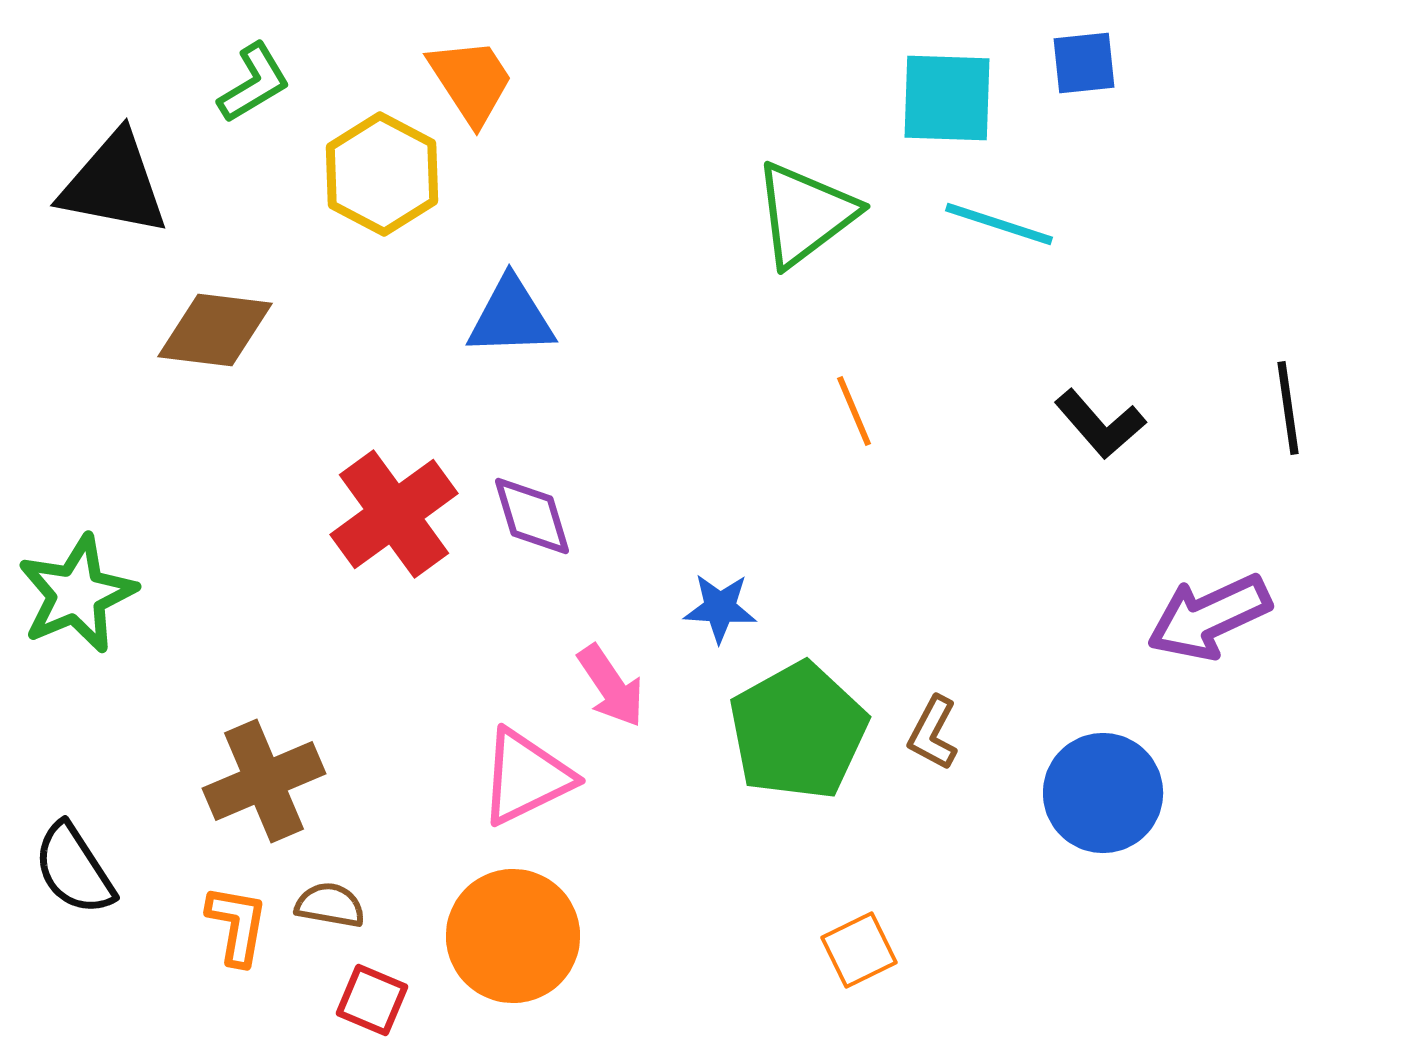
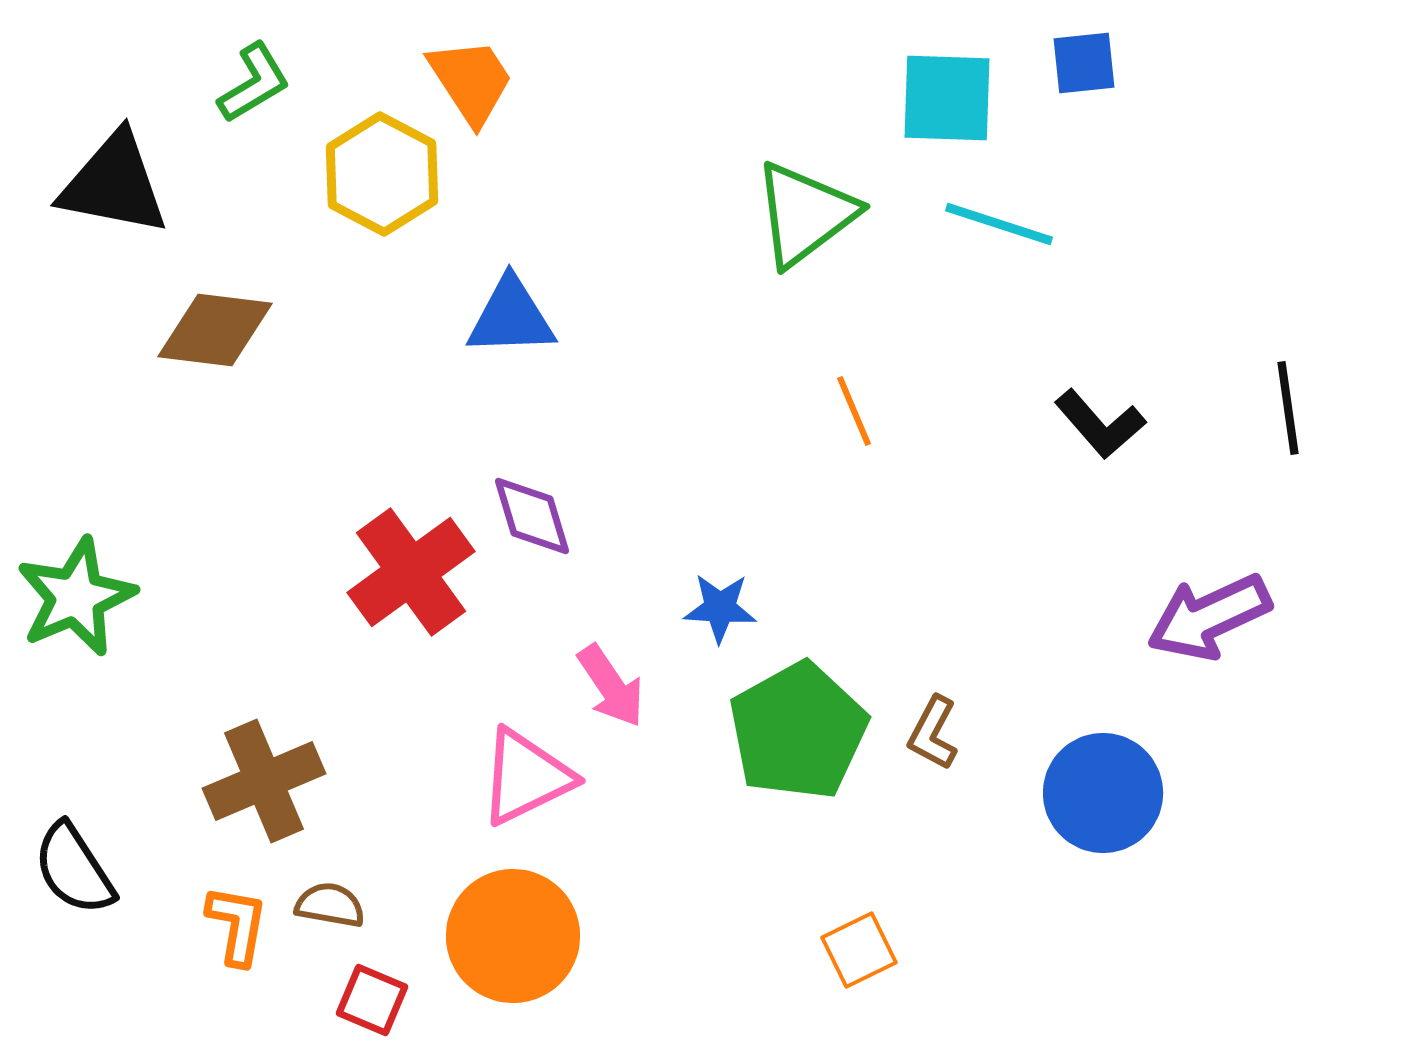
red cross: moved 17 px right, 58 px down
green star: moved 1 px left, 3 px down
